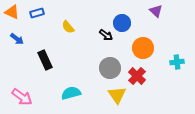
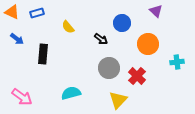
black arrow: moved 5 px left, 4 px down
orange circle: moved 5 px right, 4 px up
black rectangle: moved 2 px left, 6 px up; rotated 30 degrees clockwise
gray circle: moved 1 px left
yellow triangle: moved 1 px right, 5 px down; rotated 18 degrees clockwise
